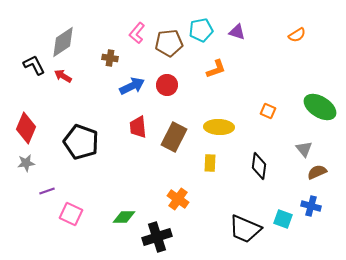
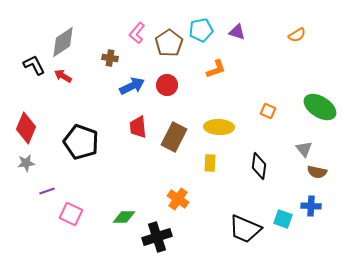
brown pentagon: rotated 28 degrees counterclockwise
brown semicircle: rotated 144 degrees counterclockwise
blue cross: rotated 12 degrees counterclockwise
